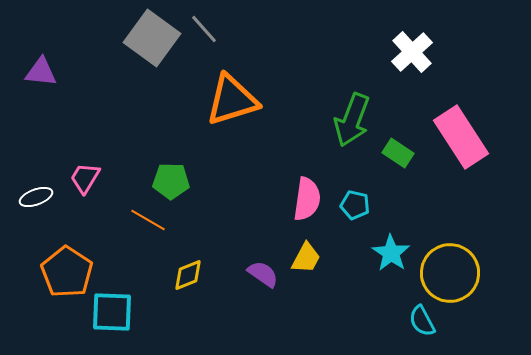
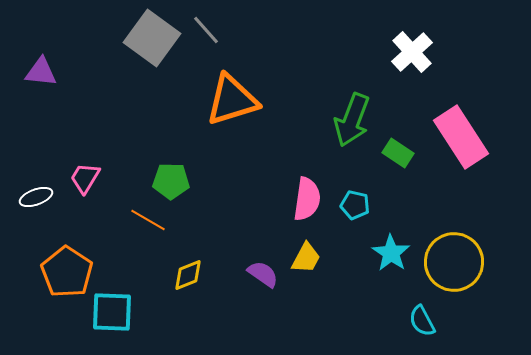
gray line: moved 2 px right, 1 px down
yellow circle: moved 4 px right, 11 px up
